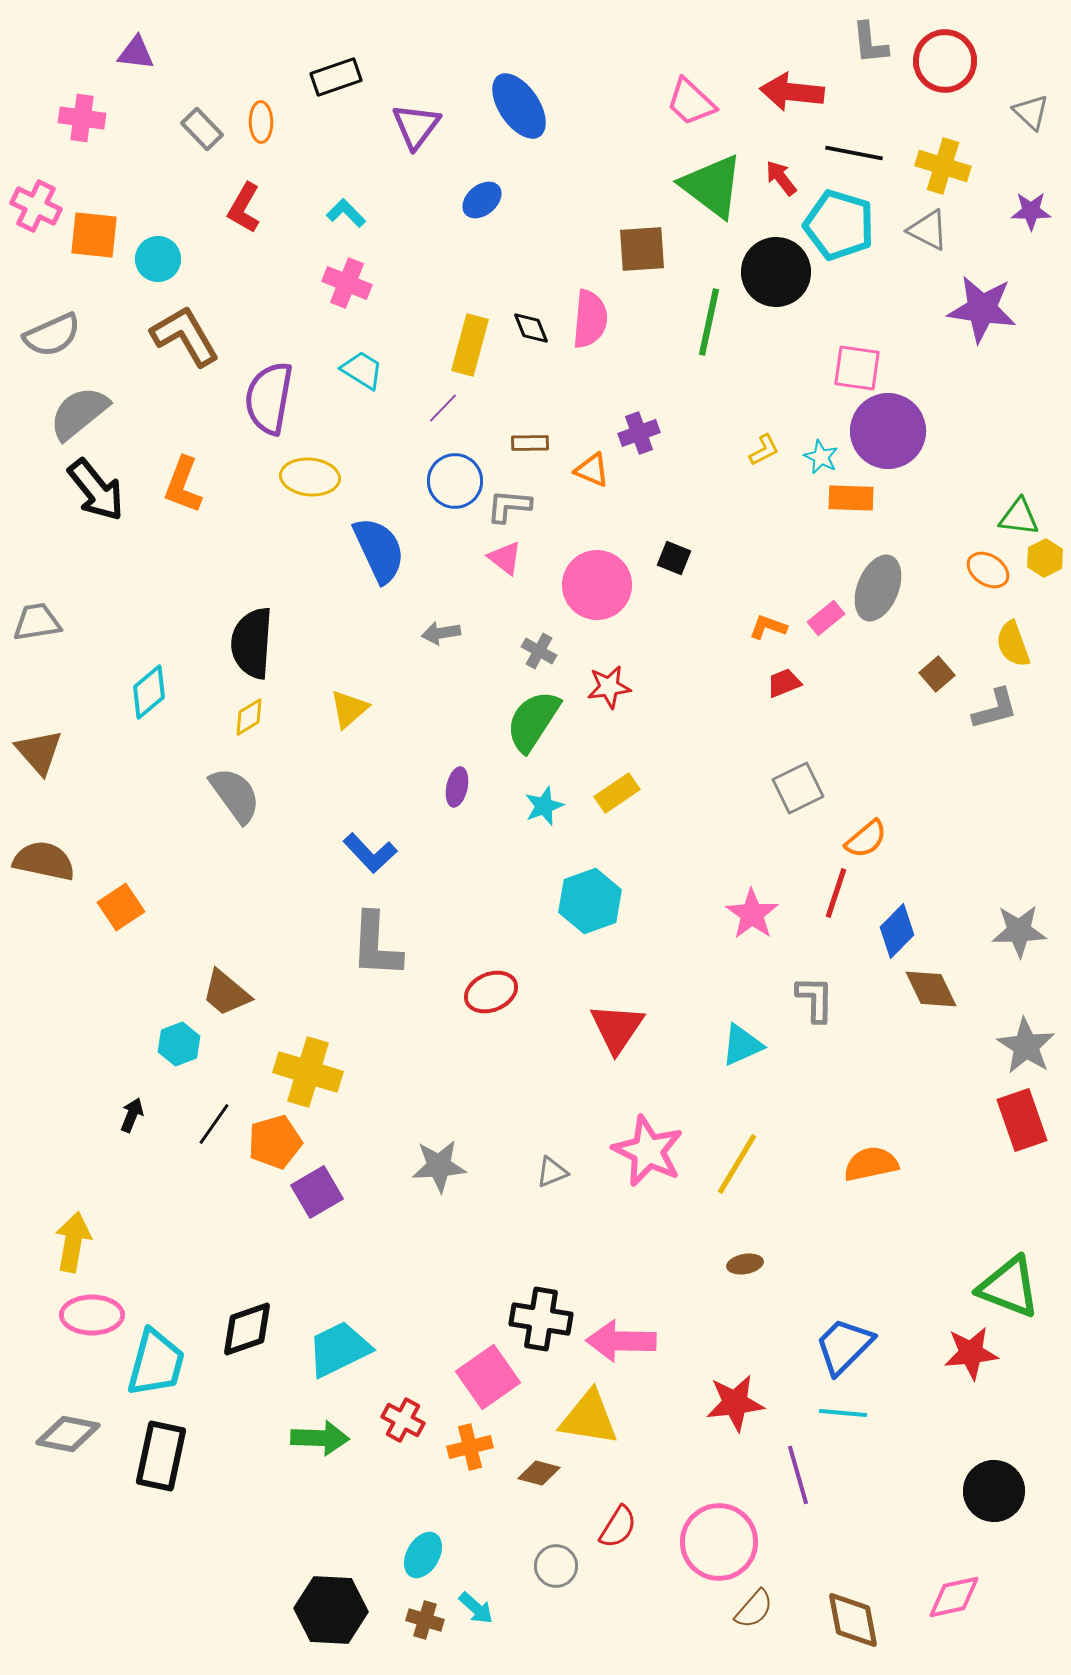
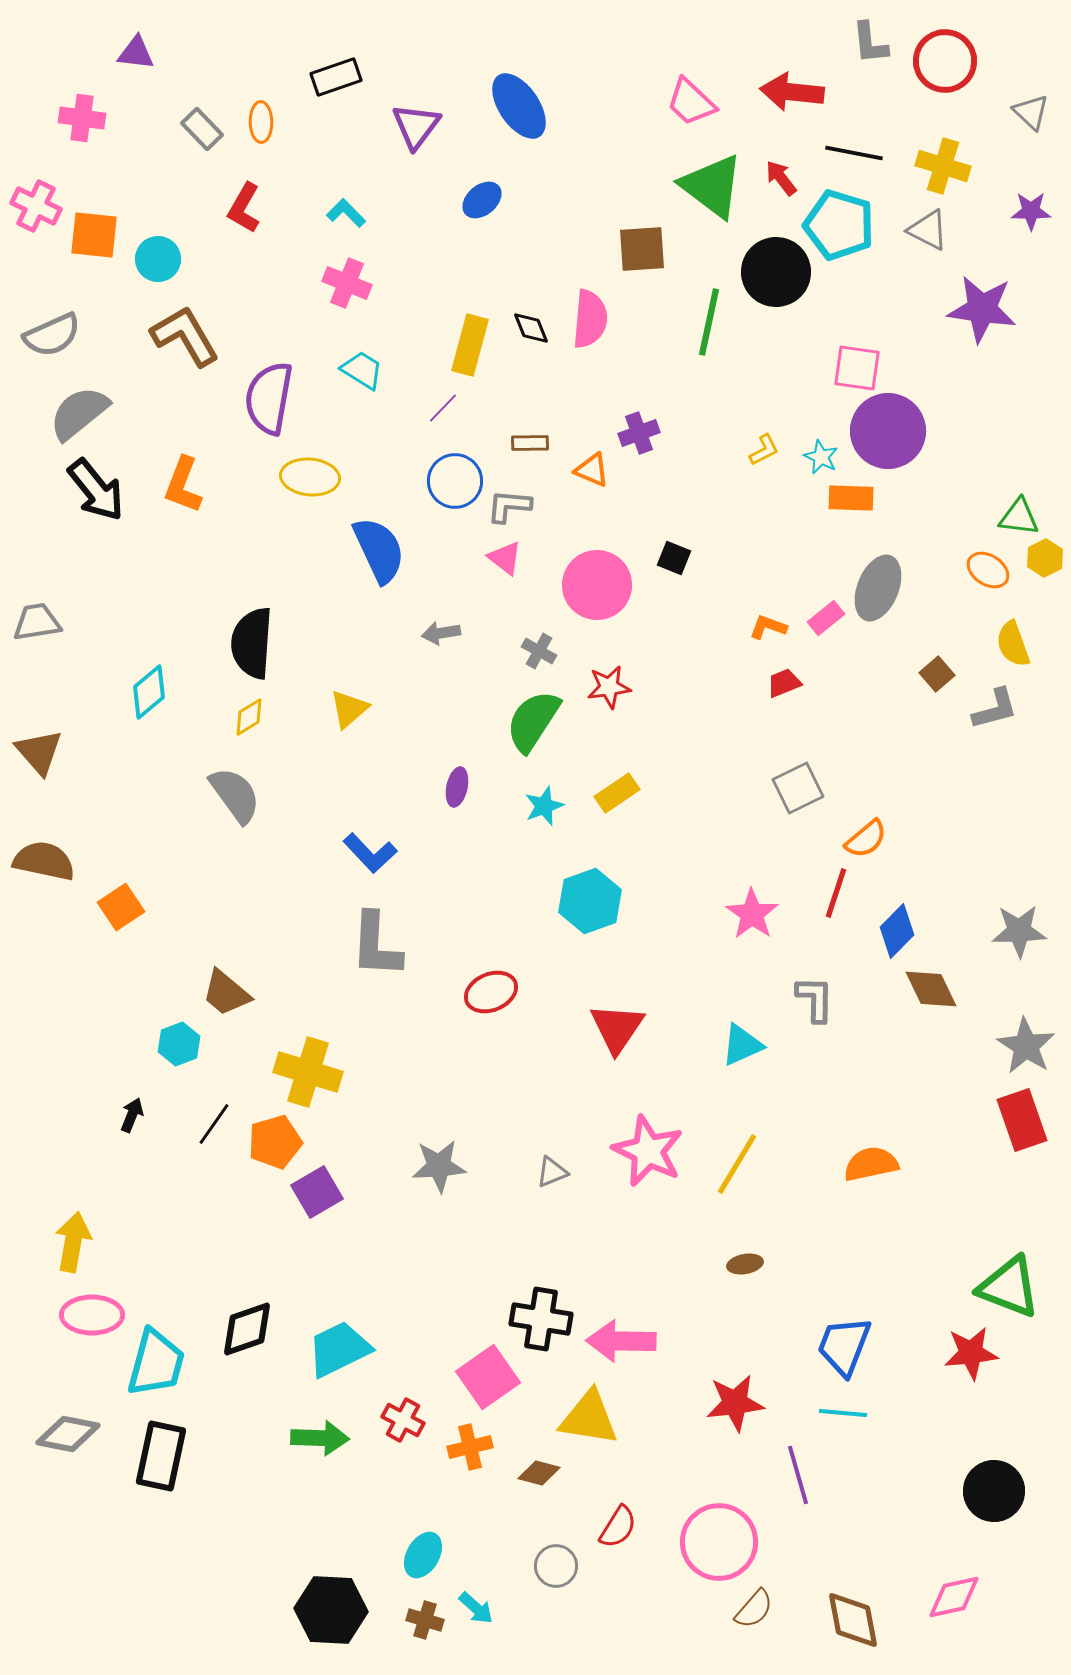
blue trapezoid at (844, 1346): rotated 24 degrees counterclockwise
